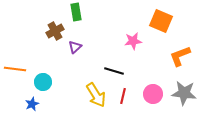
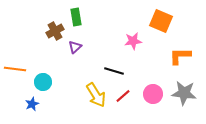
green rectangle: moved 5 px down
orange L-shape: rotated 20 degrees clockwise
red line: rotated 35 degrees clockwise
